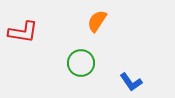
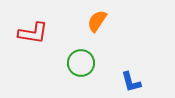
red L-shape: moved 10 px right, 1 px down
blue L-shape: rotated 20 degrees clockwise
